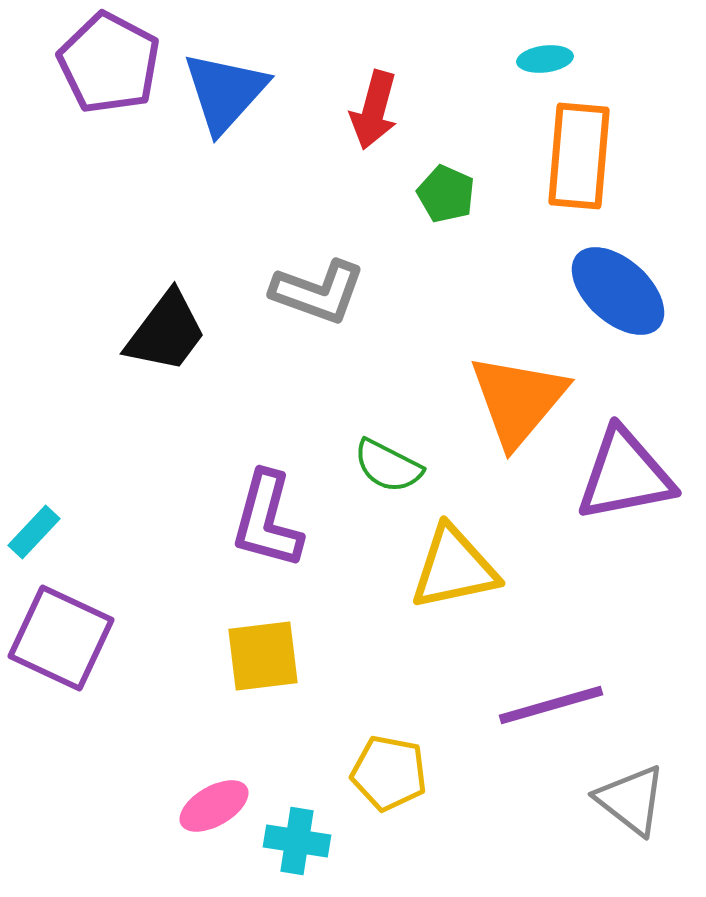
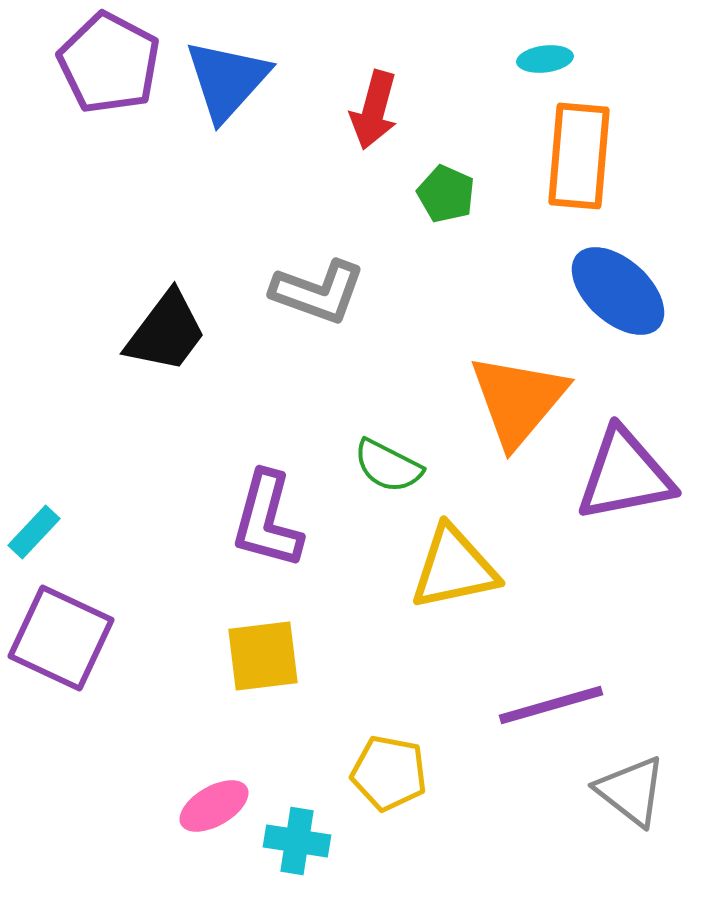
blue triangle: moved 2 px right, 12 px up
gray triangle: moved 9 px up
